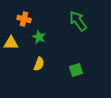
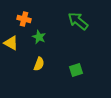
green arrow: rotated 15 degrees counterclockwise
yellow triangle: rotated 28 degrees clockwise
